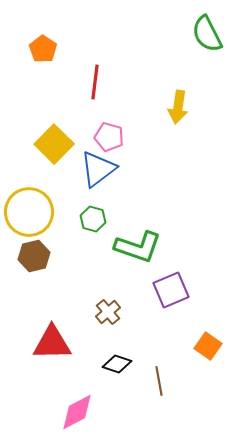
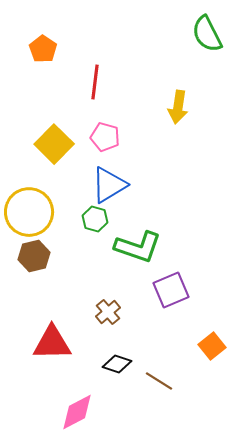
pink pentagon: moved 4 px left
blue triangle: moved 11 px right, 16 px down; rotated 6 degrees clockwise
green hexagon: moved 2 px right
orange square: moved 4 px right; rotated 16 degrees clockwise
brown line: rotated 48 degrees counterclockwise
